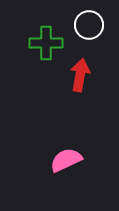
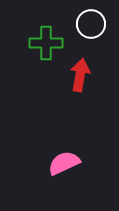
white circle: moved 2 px right, 1 px up
pink semicircle: moved 2 px left, 3 px down
